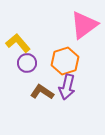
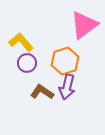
yellow L-shape: moved 3 px right, 1 px up
